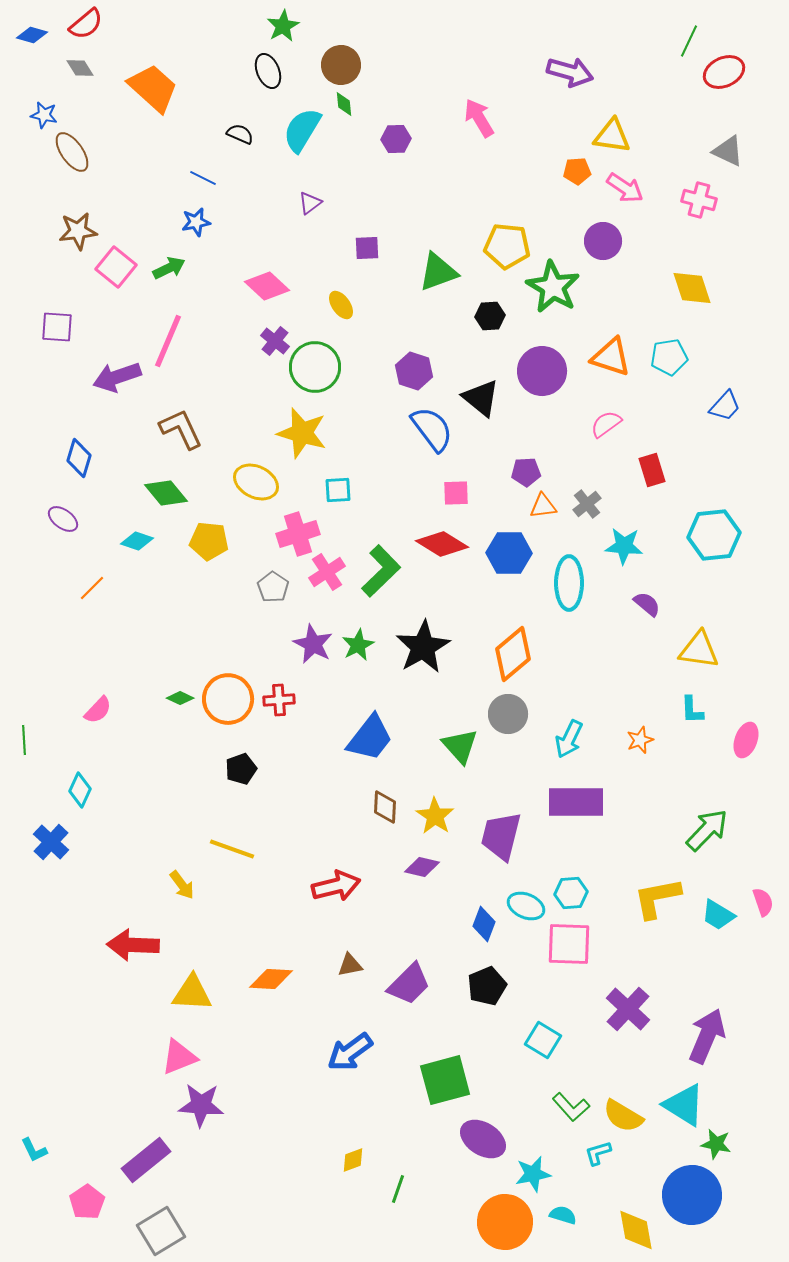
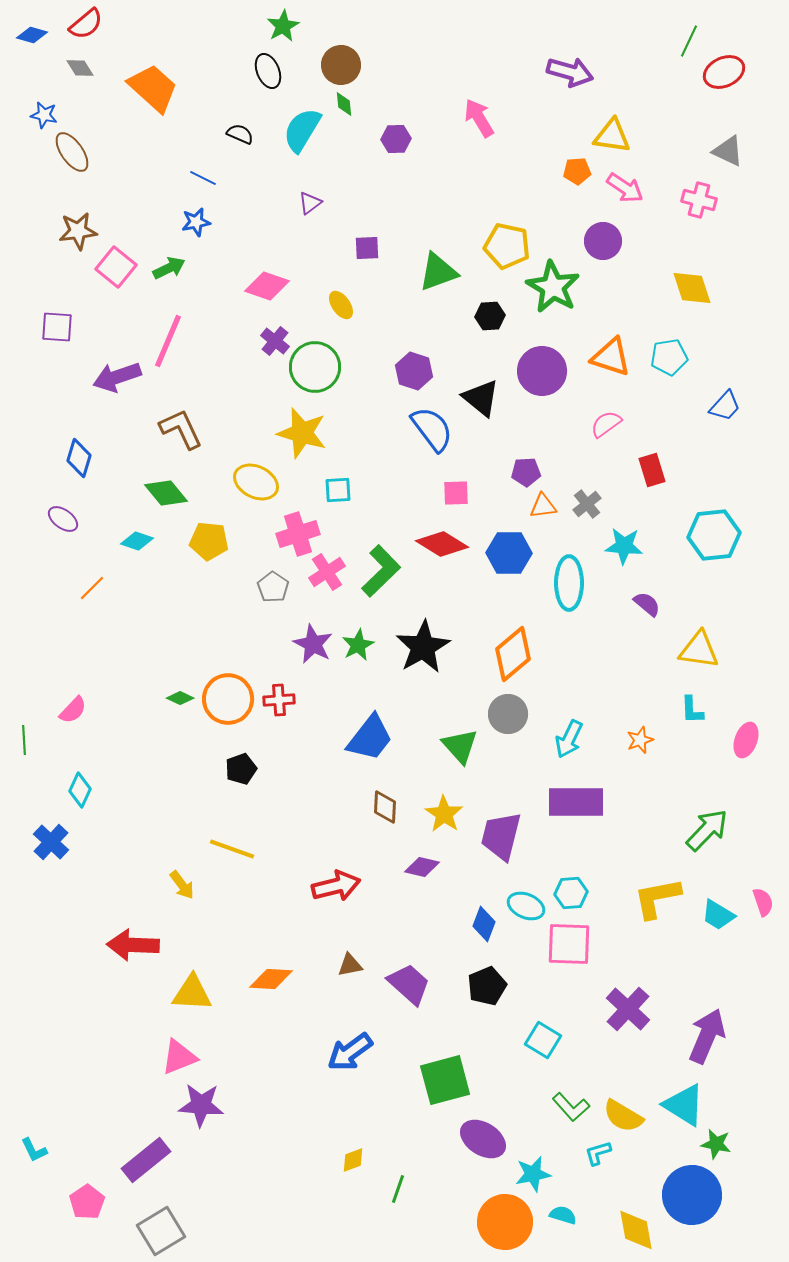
yellow pentagon at (507, 246): rotated 6 degrees clockwise
pink diamond at (267, 286): rotated 24 degrees counterclockwise
pink semicircle at (98, 710): moved 25 px left
yellow star at (435, 816): moved 9 px right, 2 px up
purple trapezoid at (409, 984): rotated 93 degrees counterclockwise
